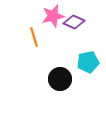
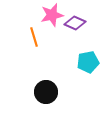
pink star: moved 1 px left, 1 px up
purple diamond: moved 1 px right, 1 px down
black circle: moved 14 px left, 13 px down
